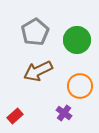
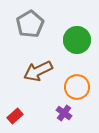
gray pentagon: moved 5 px left, 8 px up
orange circle: moved 3 px left, 1 px down
